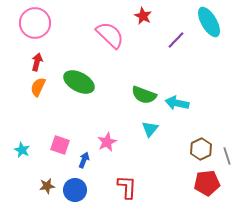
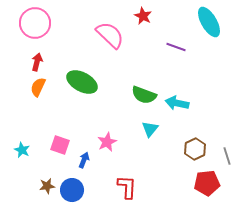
purple line: moved 7 px down; rotated 66 degrees clockwise
green ellipse: moved 3 px right
brown hexagon: moved 6 px left
blue circle: moved 3 px left
